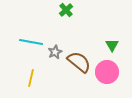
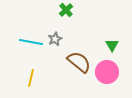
gray star: moved 13 px up
